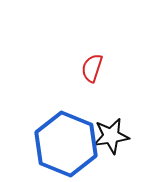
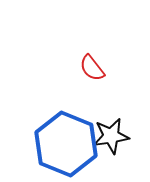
red semicircle: rotated 56 degrees counterclockwise
